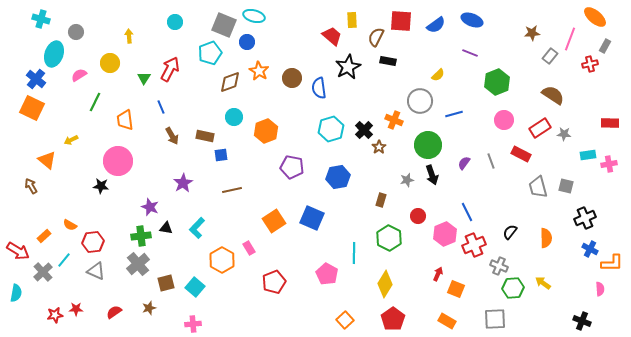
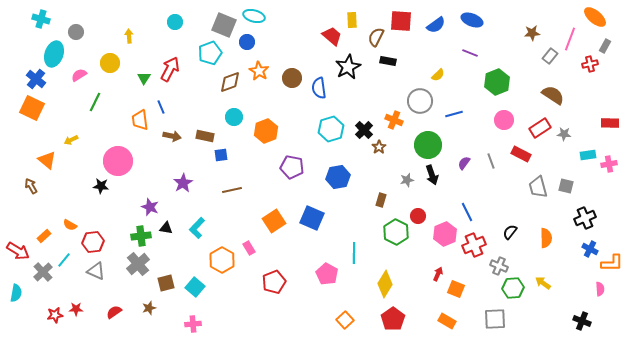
orange trapezoid at (125, 120): moved 15 px right
brown arrow at (172, 136): rotated 48 degrees counterclockwise
green hexagon at (389, 238): moved 7 px right, 6 px up
